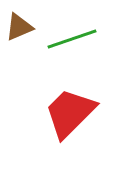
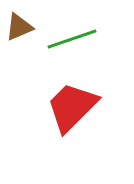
red trapezoid: moved 2 px right, 6 px up
